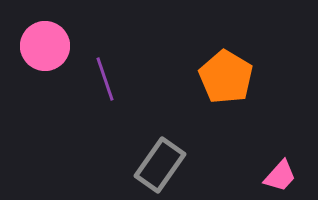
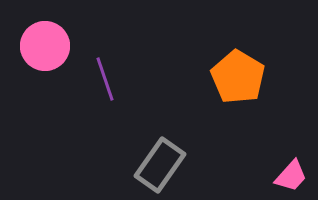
orange pentagon: moved 12 px right
pink trapezoid: moved 11 px right
